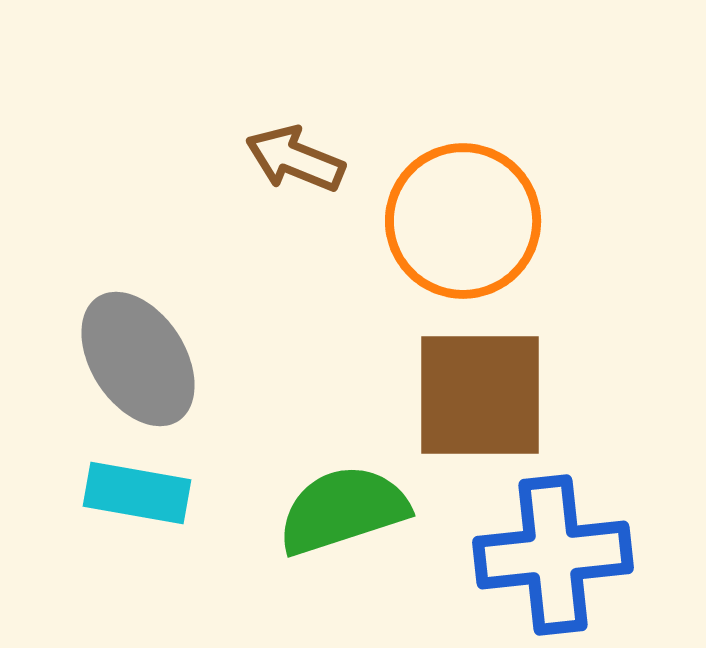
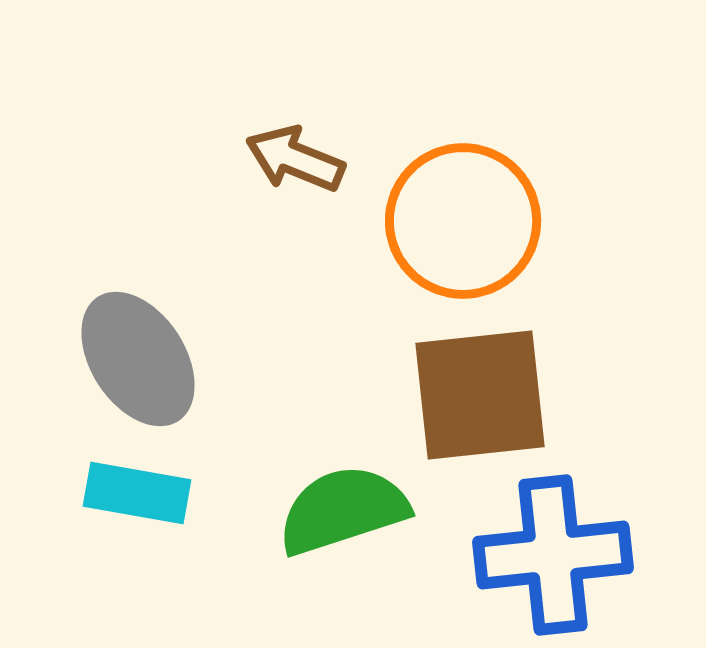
brown square: rotated 6 degrees counterclockwise
